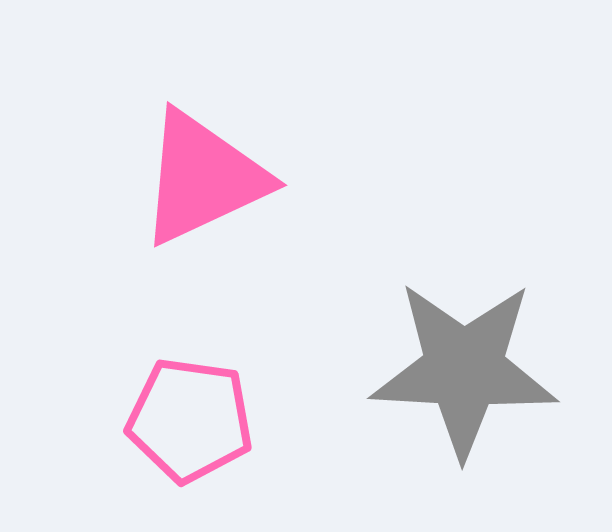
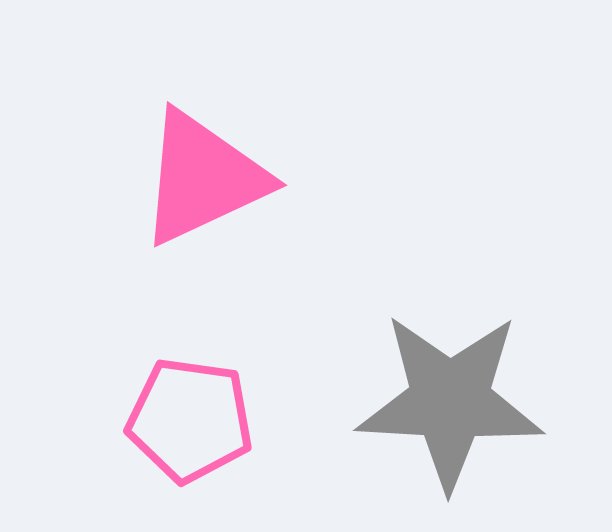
gray star: moved 14 px left, 32 px down
